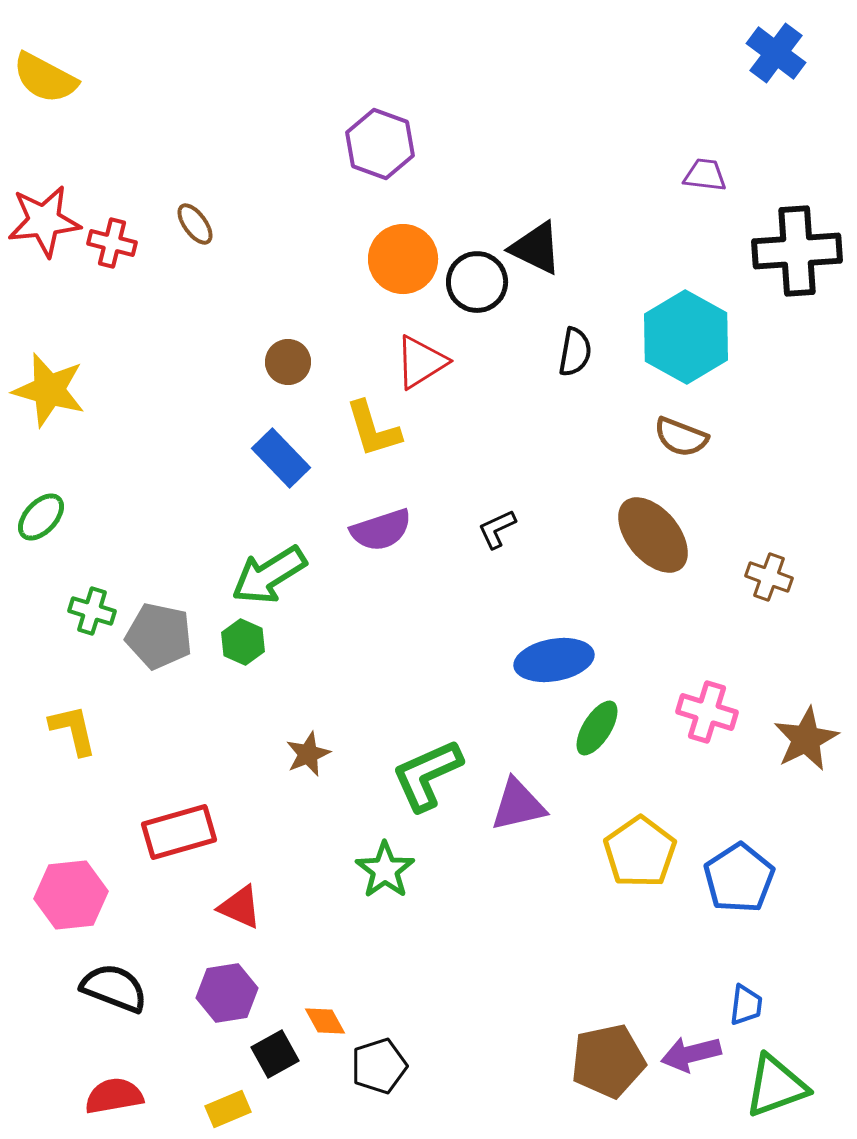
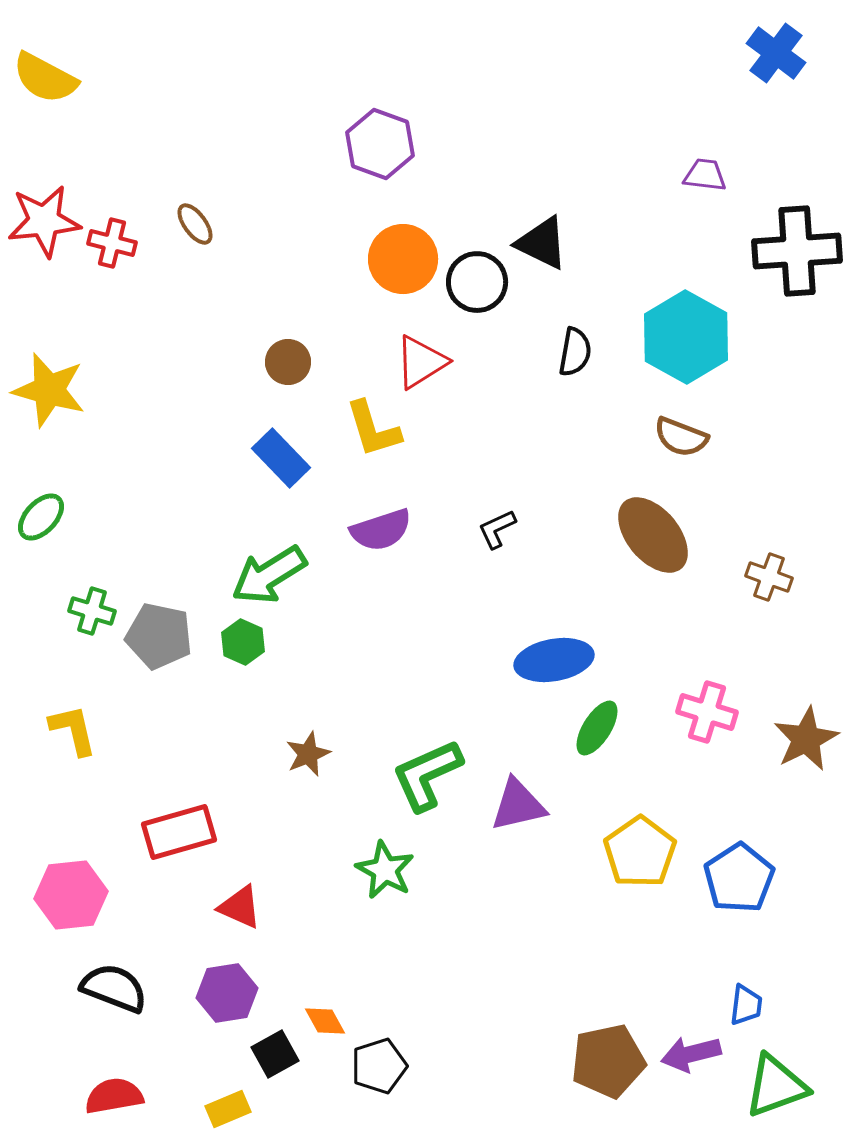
black triangle at (536, 248): moved 6 px right, 5 px up
green star at (385, 870): rotated 8 degrees counterclockwise
